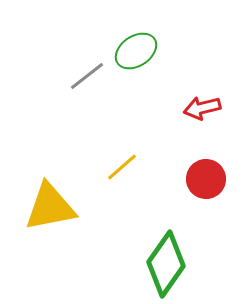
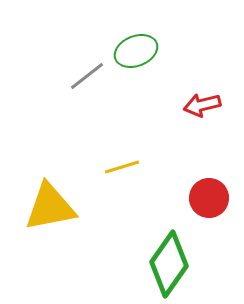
green ellipse: rotated 12 degrees clockwise
red arrow: moved 3 px up
yellow line: rotated 24 degrees clockwise
red circle: moved 3 px right, 19 px down
green diamond: moved 3 px right
